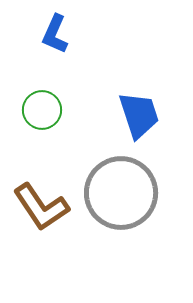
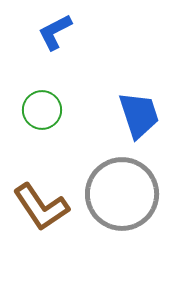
blue L-shape: moved 2 px up; rotated 39 degrees clockwise
gray circle: moved 1 px right, 1 px down
